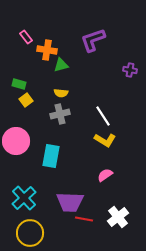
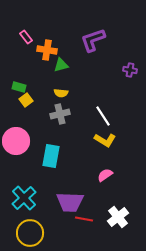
green rectangle: moved 3 px down
